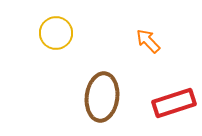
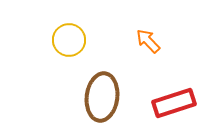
yellow circle: moved 13 px right, 7 px down
